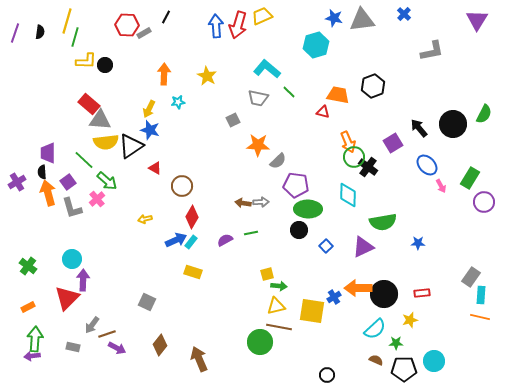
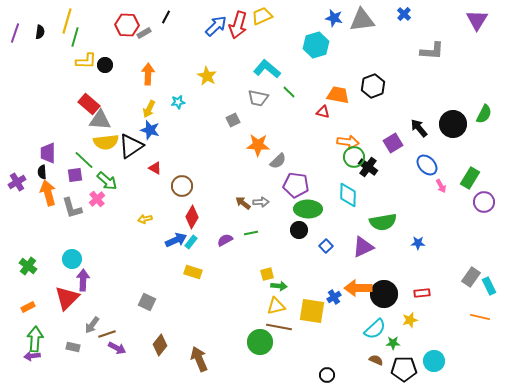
blue arrow at (216, 26): rotated 50 degrees clockwise
gray L-shape at (432, 51): rotated 15 degrees clockwise
orange arrow at (164, 74): moved 16 px left
orange arrow at (348, 142): rotated 60 degrees counterclockwise
purple square at (68, 182): moved 7 px right, 7 px up; rotated 28 degrees clockwise
brown arrow at (243, 203): rotated 28 degrees clockwise
cyan rectangle at (481, 295): moved 8 px right, 9 px up; rotated 30 degrees counterclockwise
green star at (396, 343): moved 3 px left
